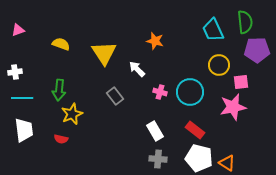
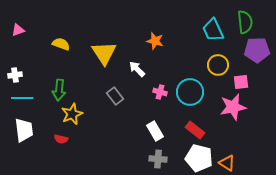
yellow circle: moved 1 px left
white cross: moved 3 px down
